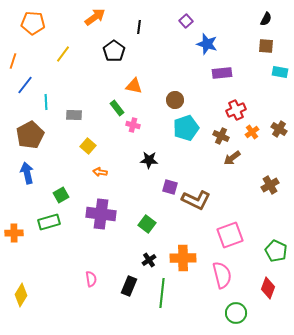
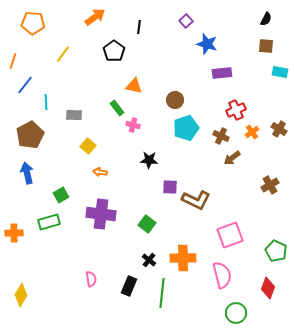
purple square at (170, 187): rotated 14 degrees counterclockwise
black cross at (149, 260): rotated 16 degrees counterclockwise
